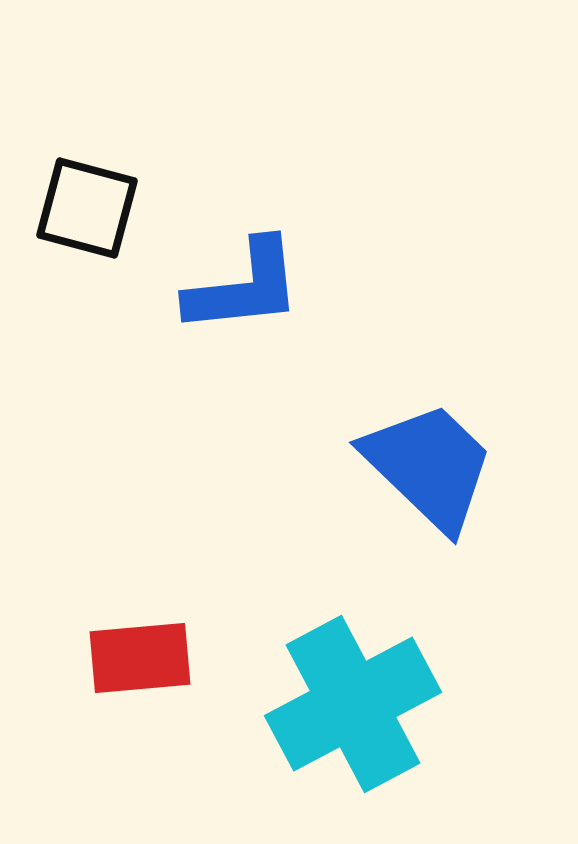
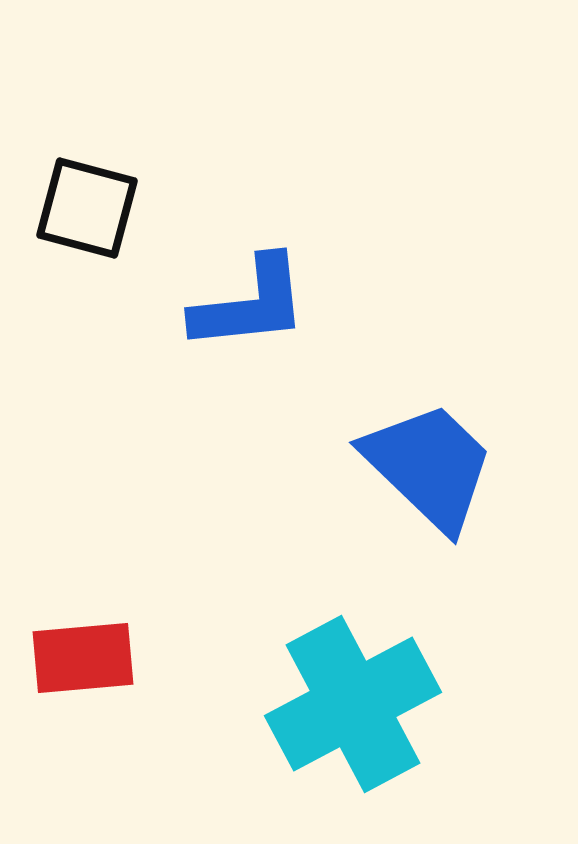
blue L-shape: moved 6 px right, 17 px down
red rectangle: moved 57 px left
